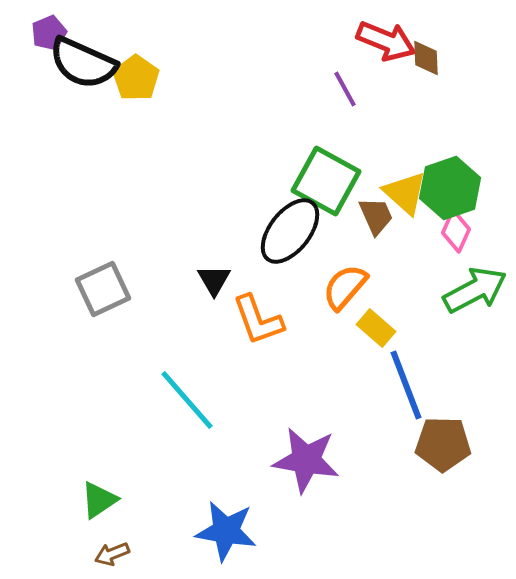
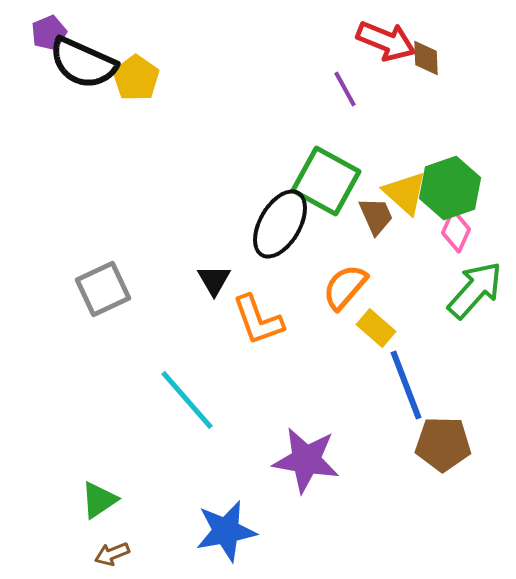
black ellipse: moved 10 px left, 7 px up; rotated 8 degrees counterclockwise
green arrow: rotated 20 degrees counterclockwise
blue star: rotated 20 degrees counterclockwise
